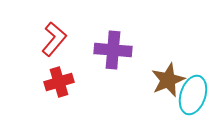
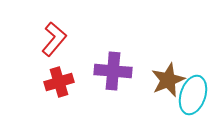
purple cross: moved 21 px down
